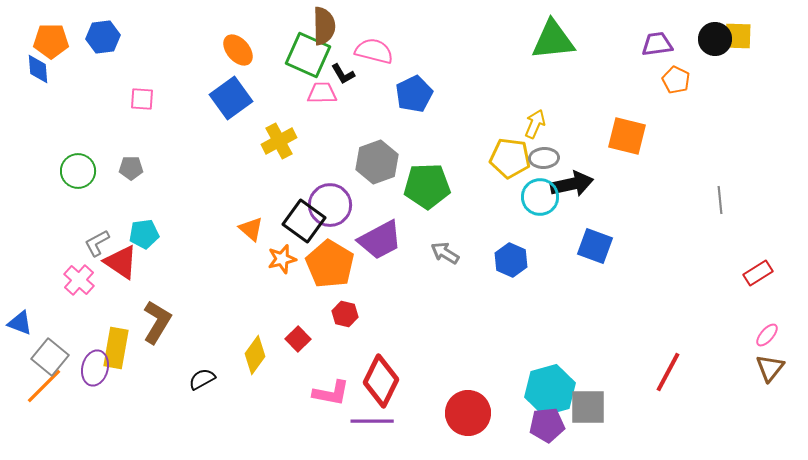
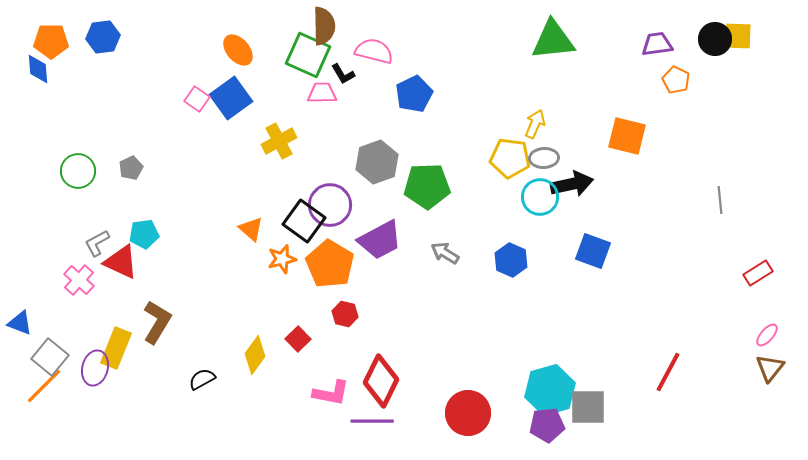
pink square at (142, 99): moved 55 px right; rotated 30 degrees clockwise
gray pentagon at (131, 168): rotated 25 degrees counterclockwise
blue square at (595, 246): moved 2 px left, 5 px down
red triangle at (121, 262): rotated 9 degrees counterclockwise
yellow rectangle at (116, 348): rotated 12 degrees clockwise
